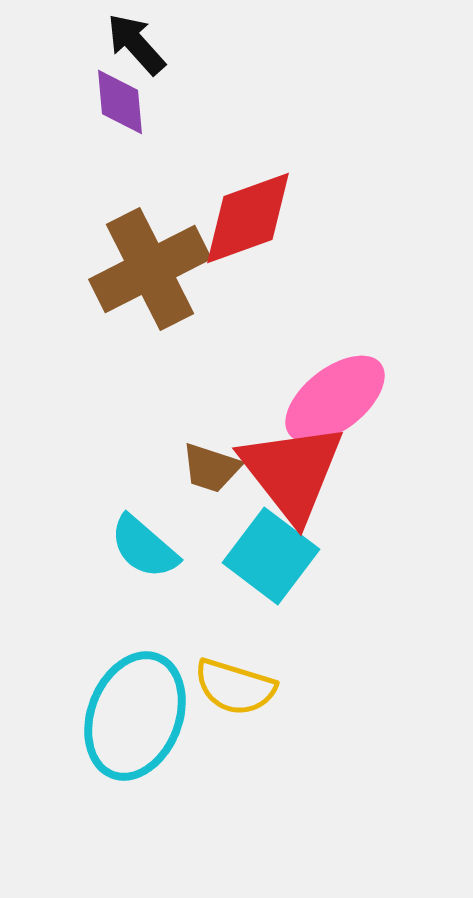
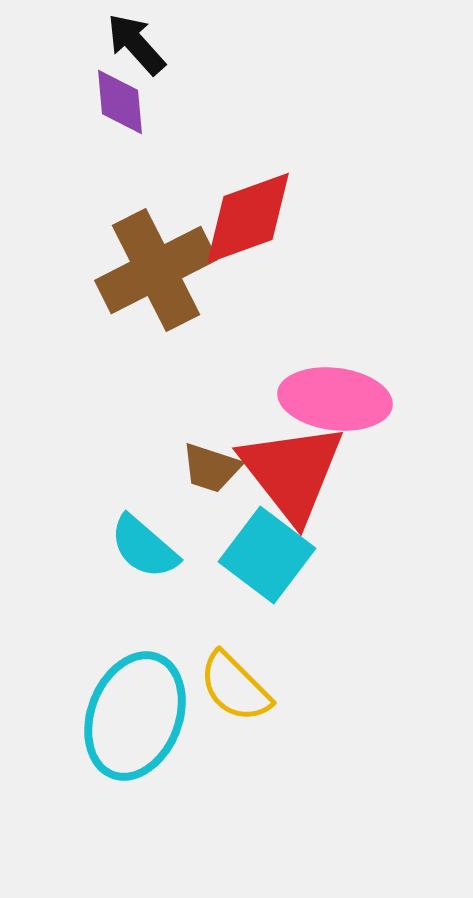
brown cross: moved 6 px right, 1 px down
pink ellipse: rotated 45 degrees clockwise
cyan square: moved 4 px left, 1 px up
yellow semicircle: rotated 28 degrees clockwise
